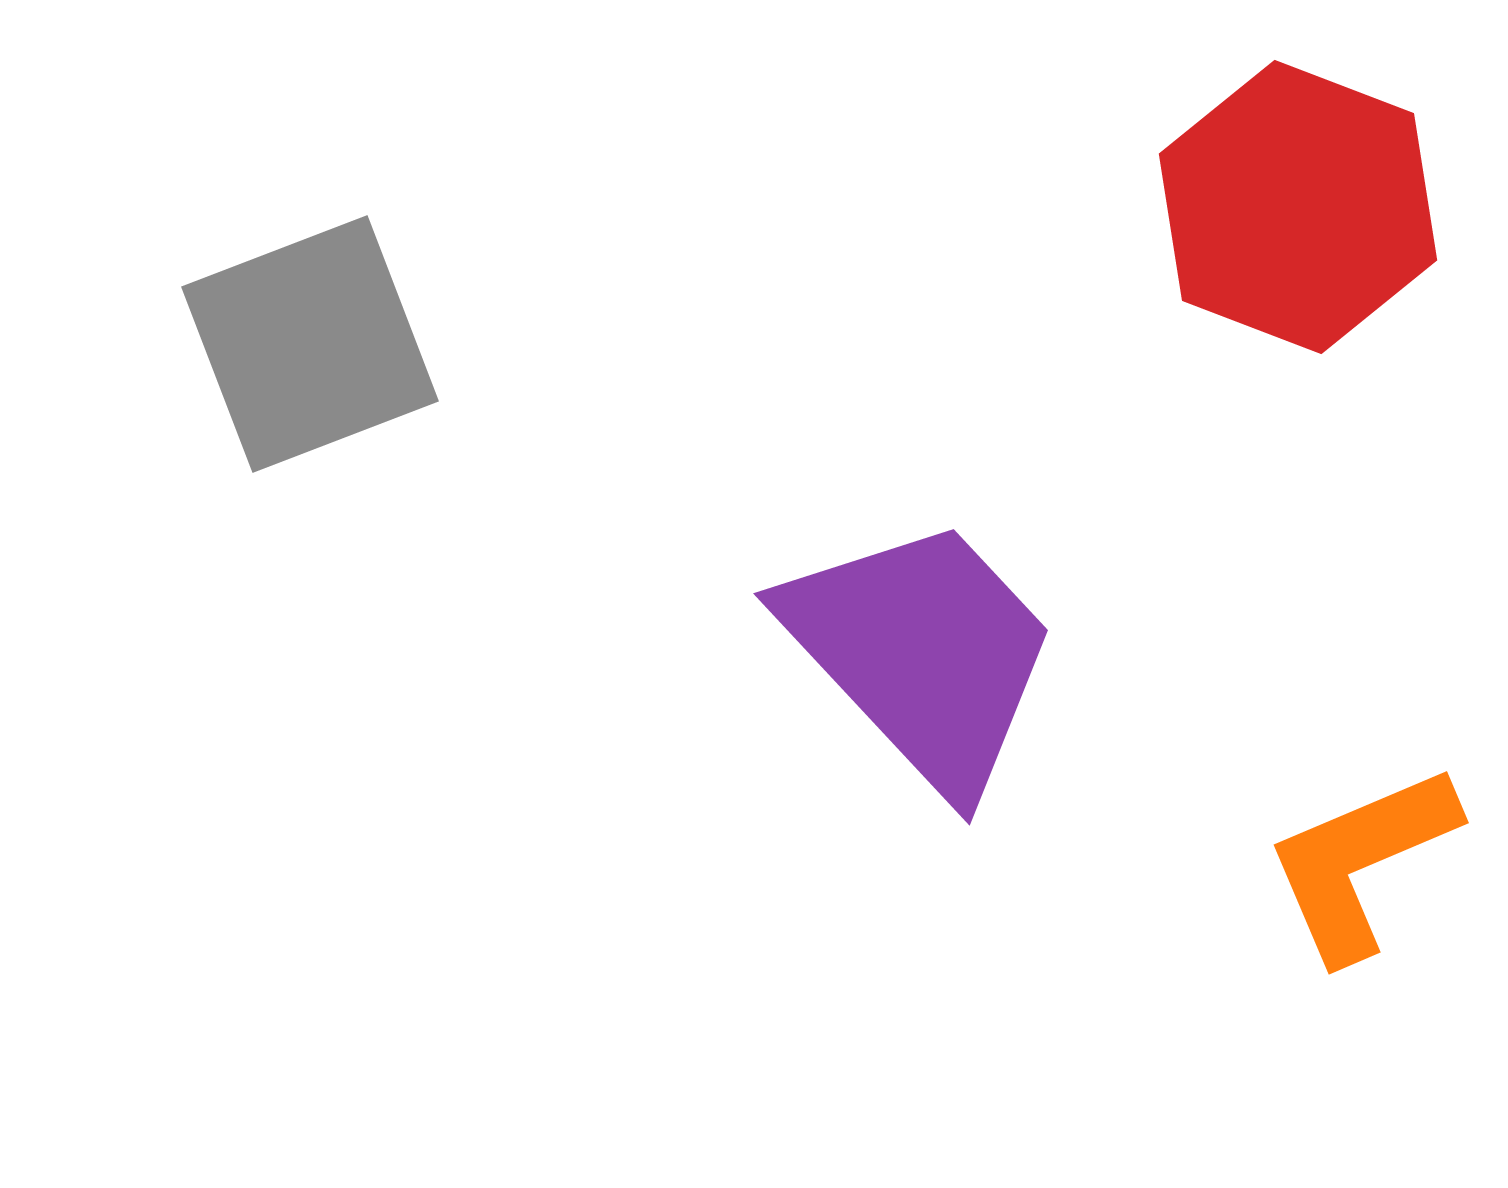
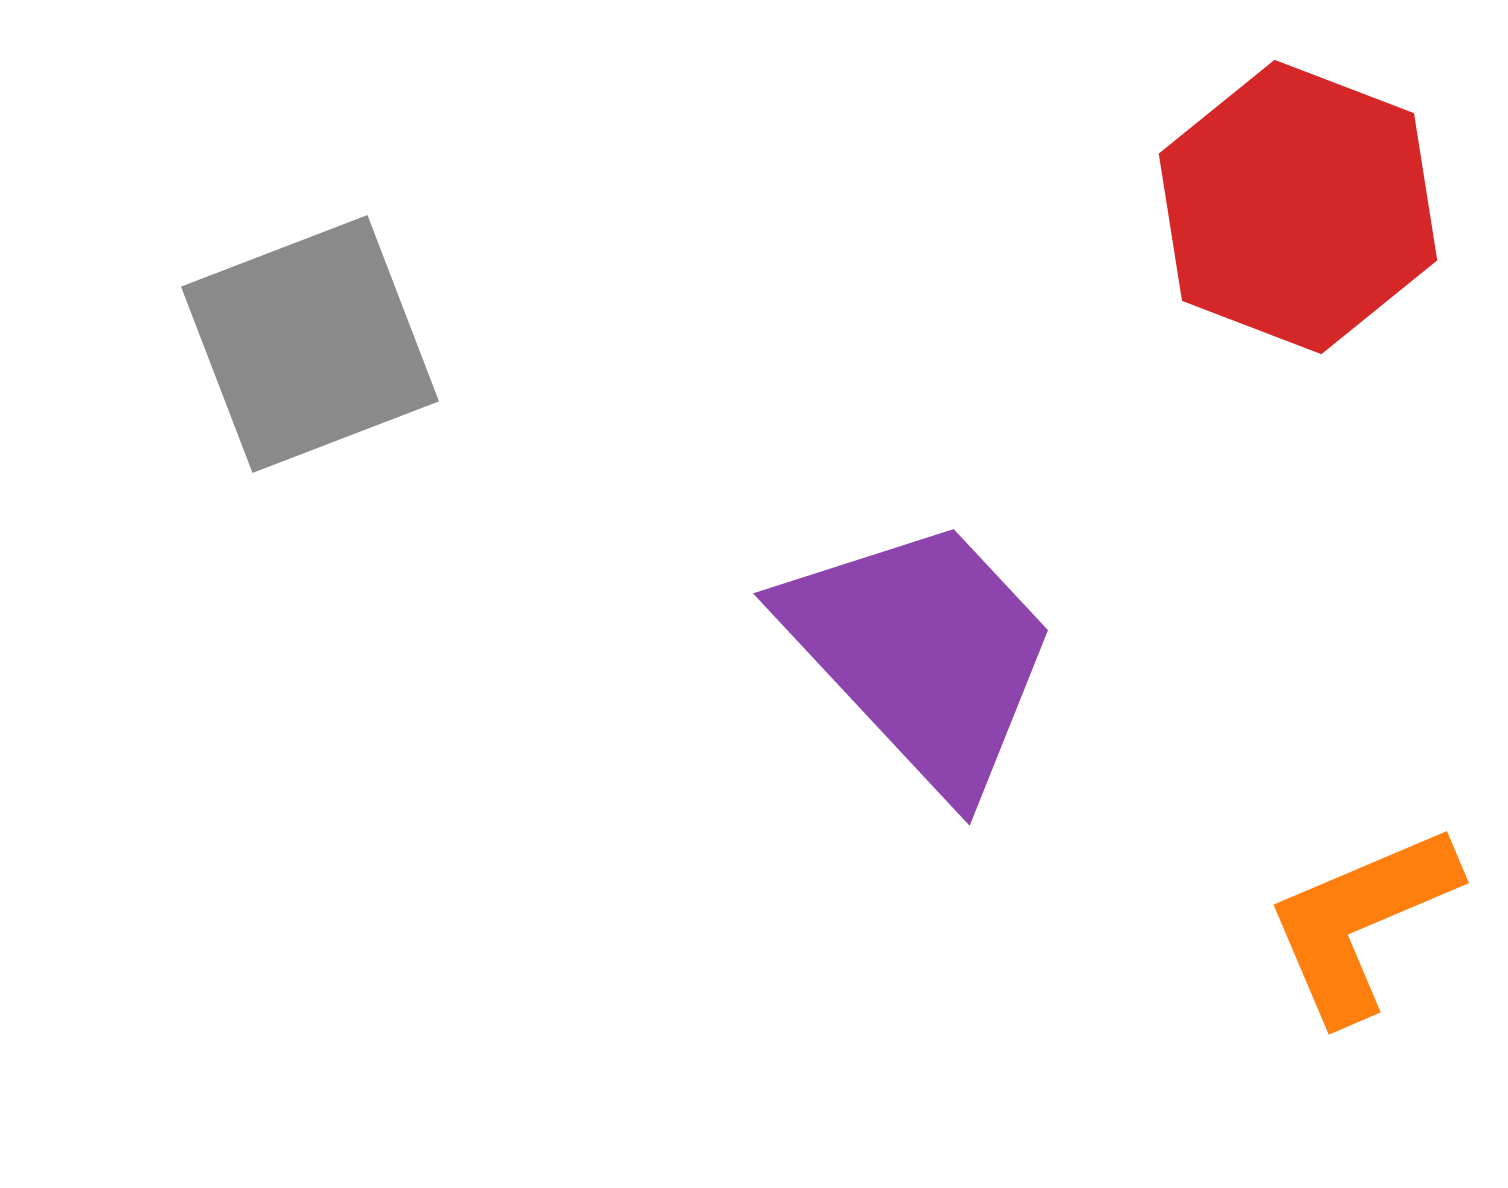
orange L-shape: moved 60 px down
